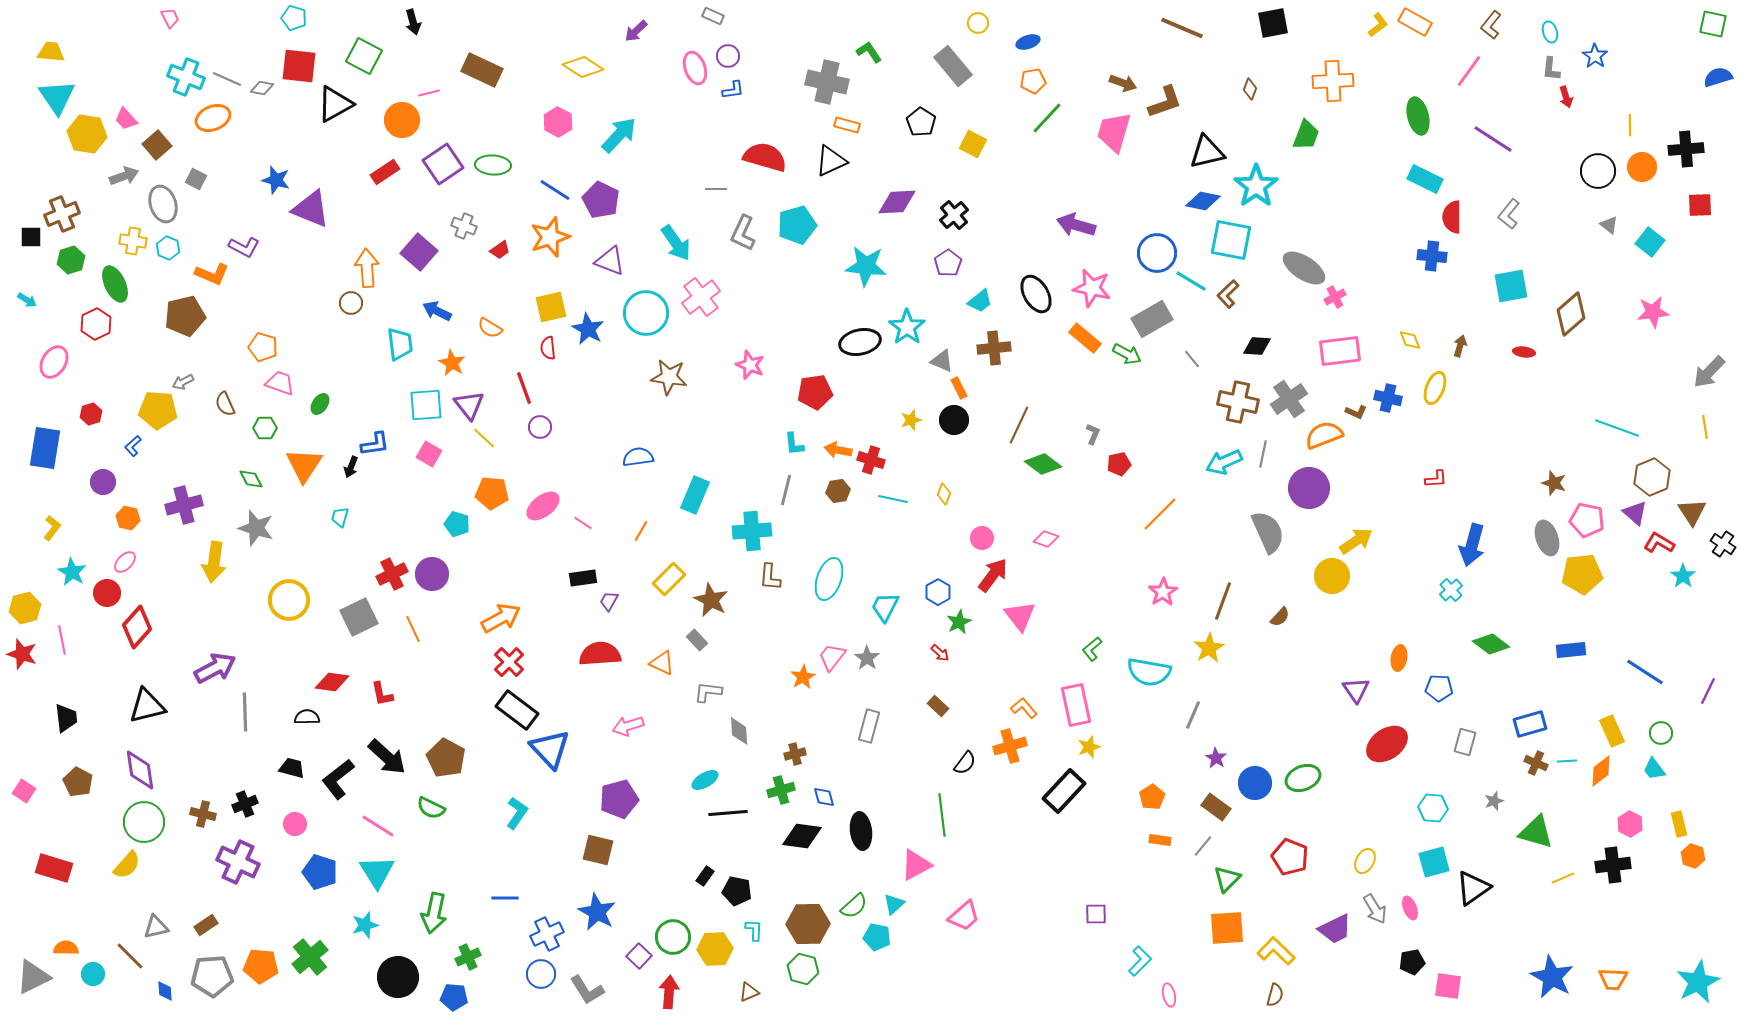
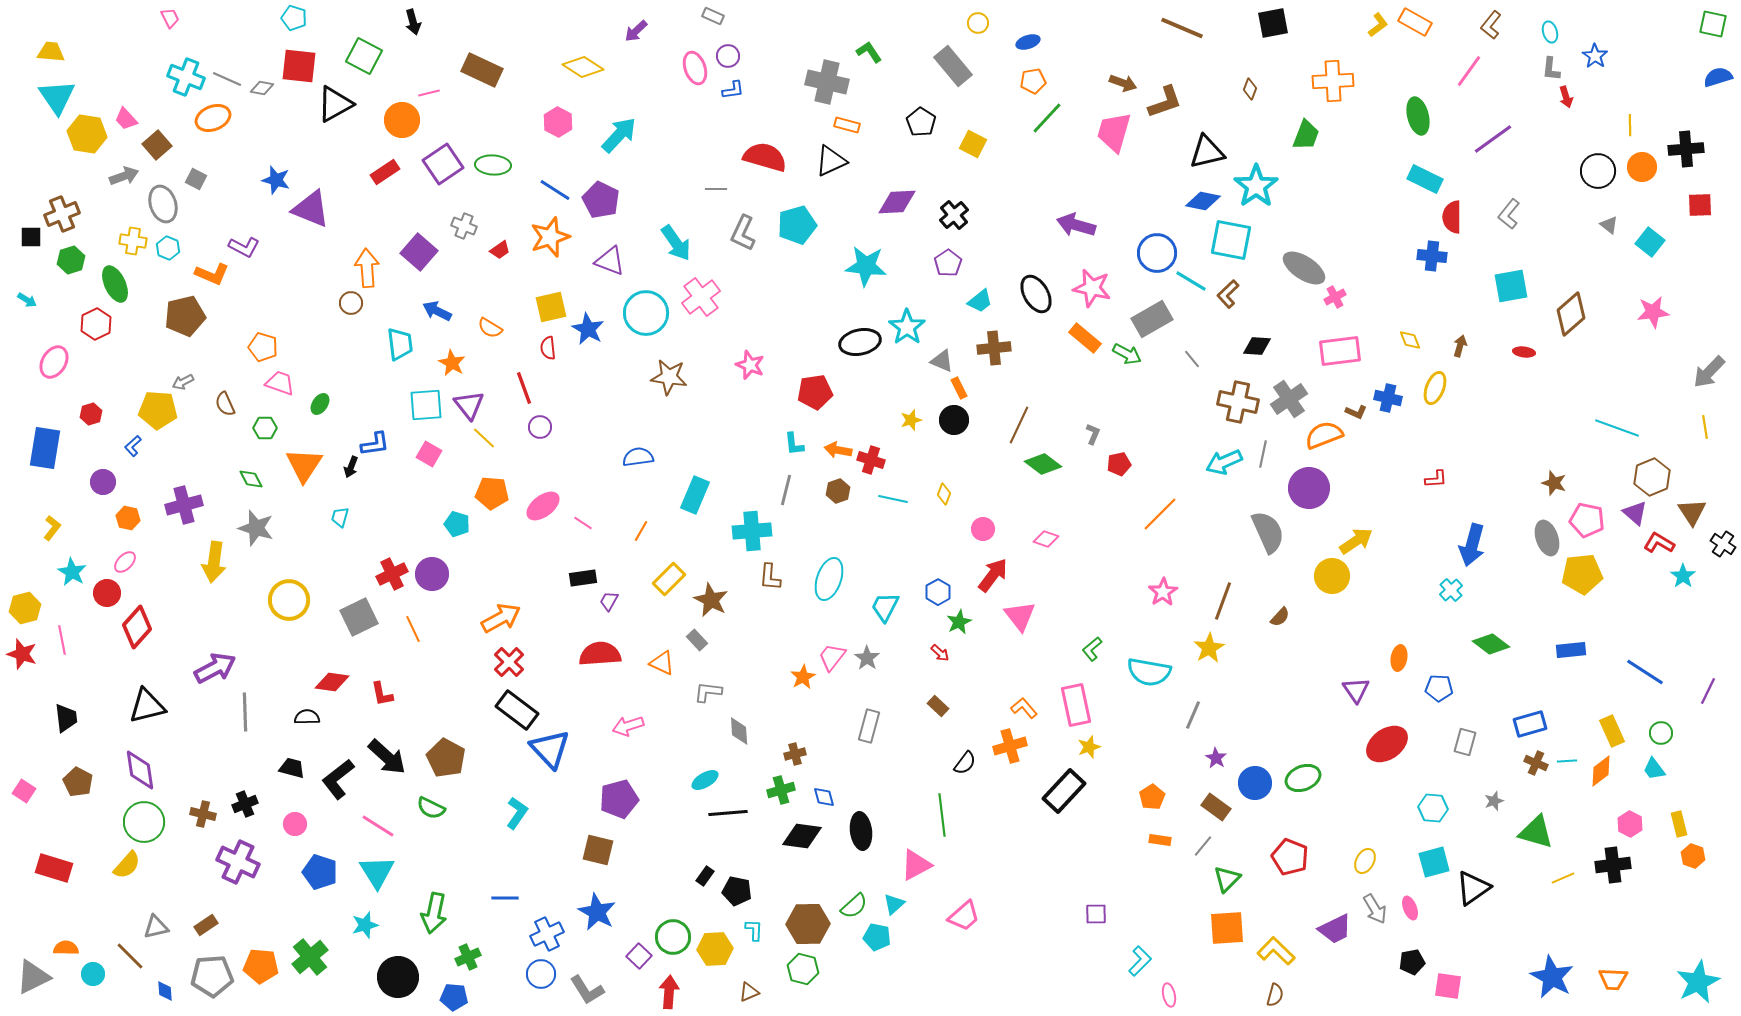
purple line at (1493, 139): rotated 69 degrees counterclockwise
brown hexagon at (838, 491): rotated 10 degrees counterclockwise
pink circle at (982, 538): moved 1 px right, 9 px up
